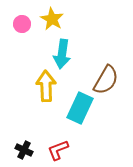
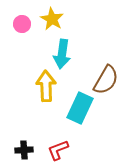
black cross: rotated 30 degrees counterclockwise
